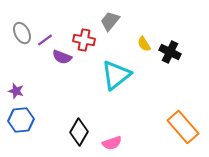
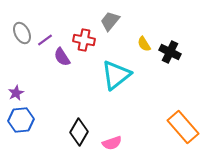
purple semicircle: rotated 36 degrees clockwise
purple star: moved 2 px down; rotated 28 degrees clockwise
